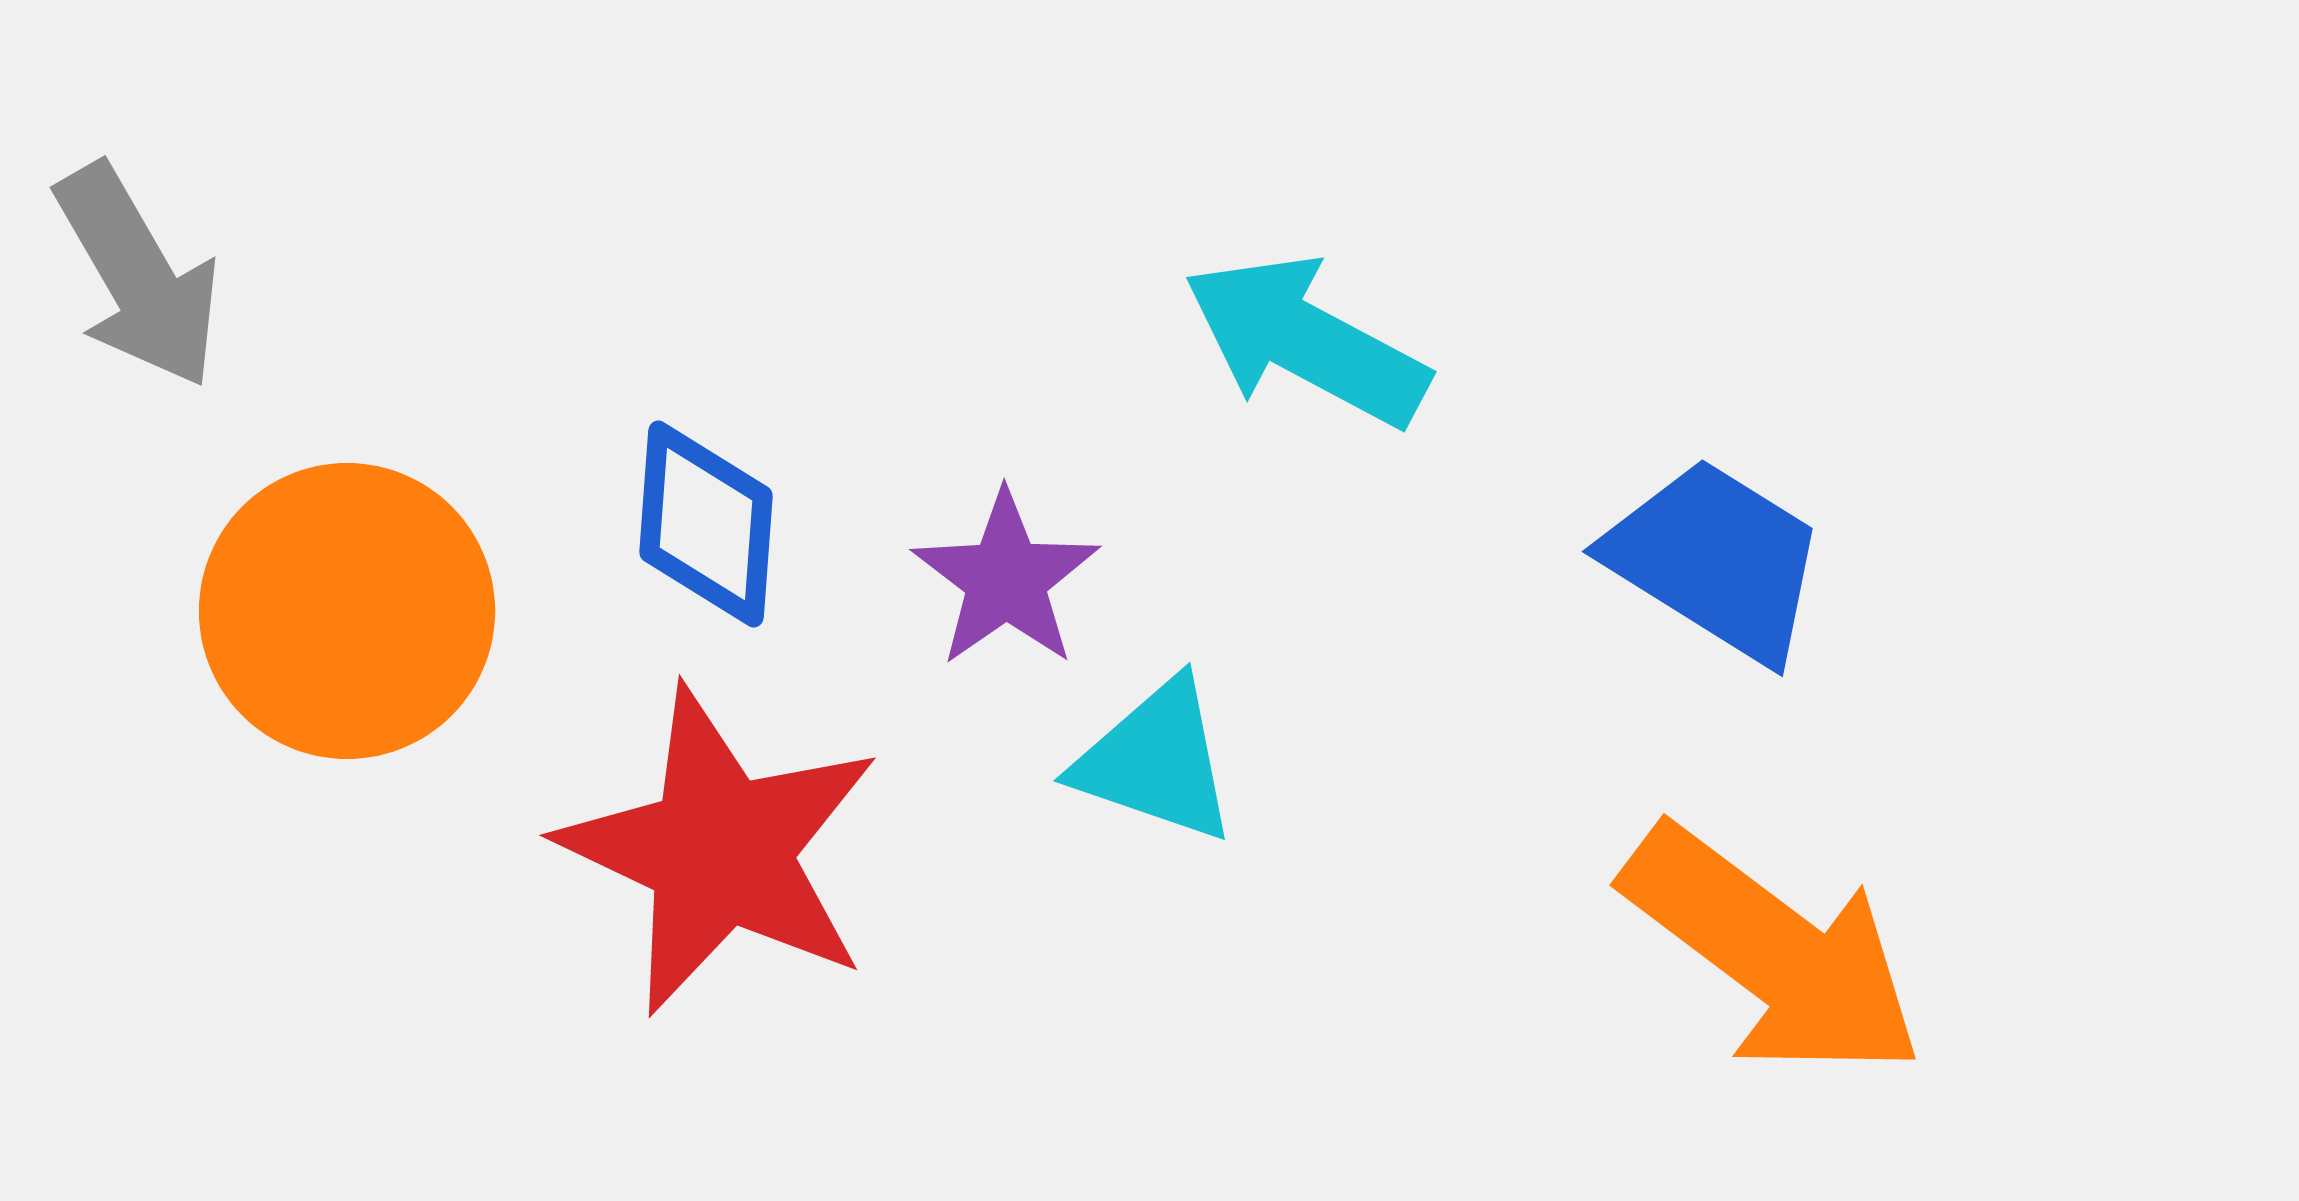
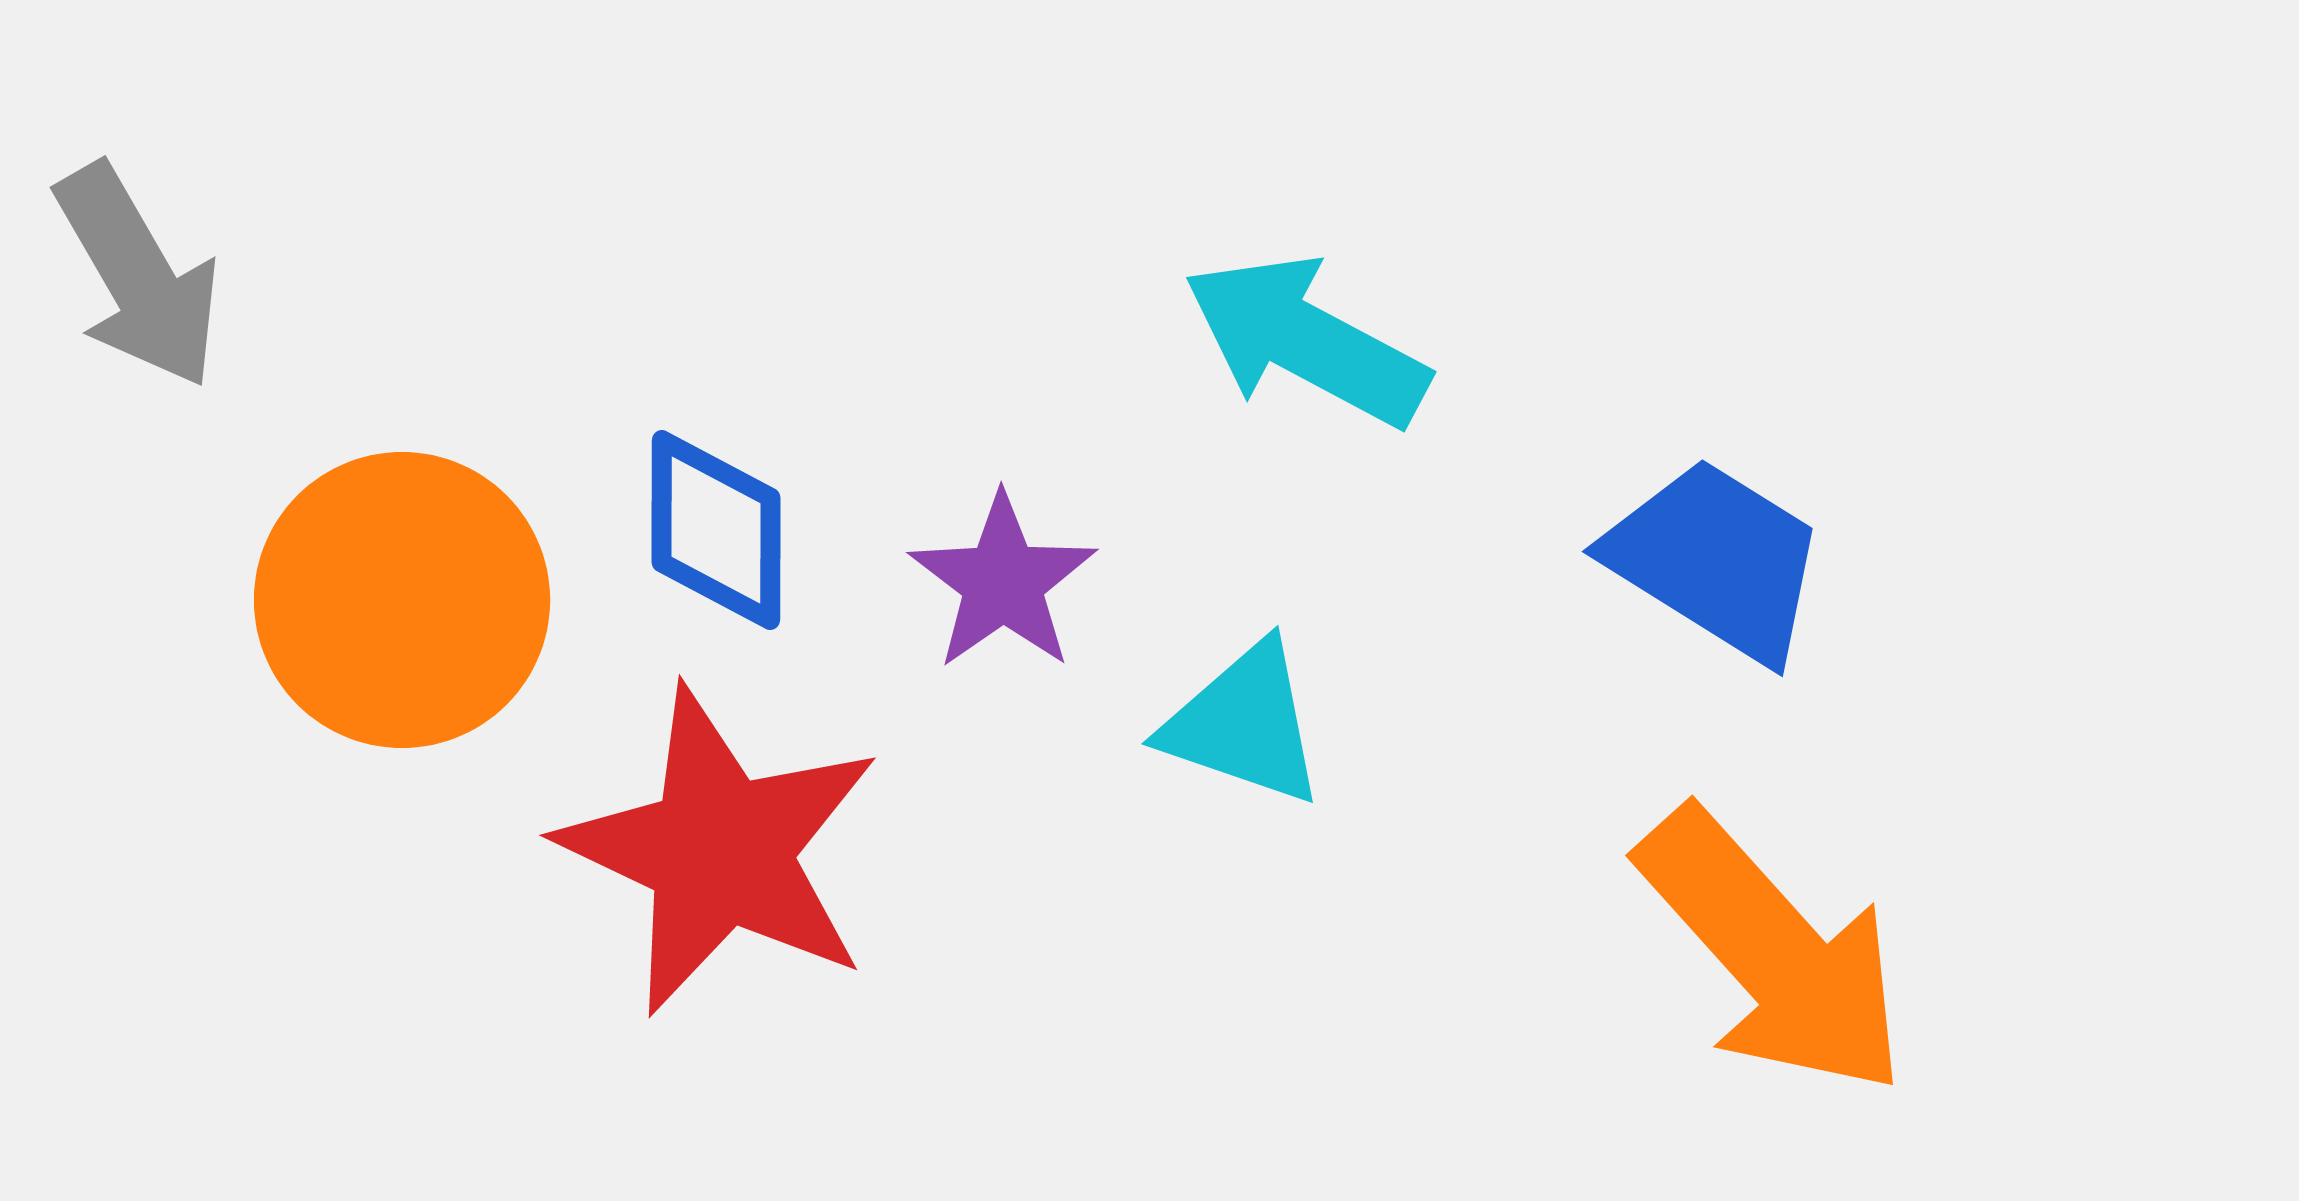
blue diamond: moved 10 px right, 6 px down; rotated 4 degrees counterclockwise
purple star: moved 3 px left, 3 px down
orange circle: moved 55 px right, 11 px up
cyan triangle: moved 88 px right, 37 px up
orange arrow: rotated 11 degrees clockwise
